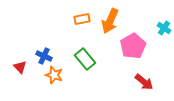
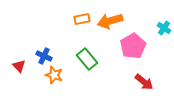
orange arrow: rotated 50 degrees clockwise
green rectangle: moved 2 px right
red triangle: moved 1 px left, 1 px up
